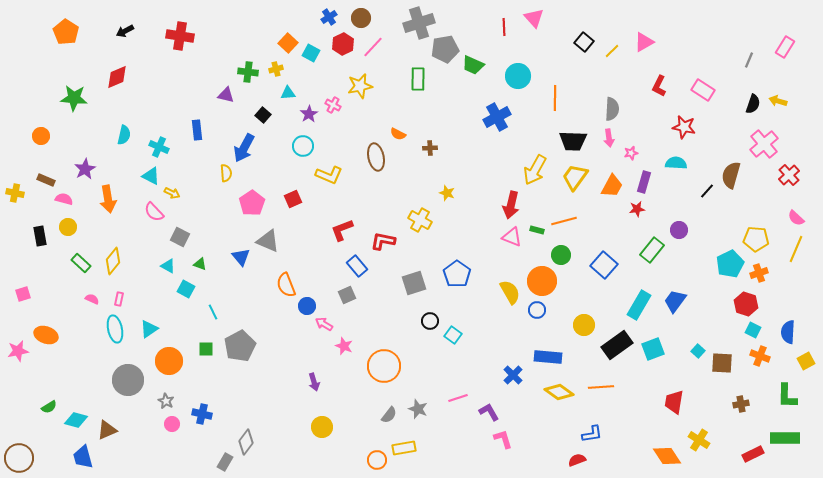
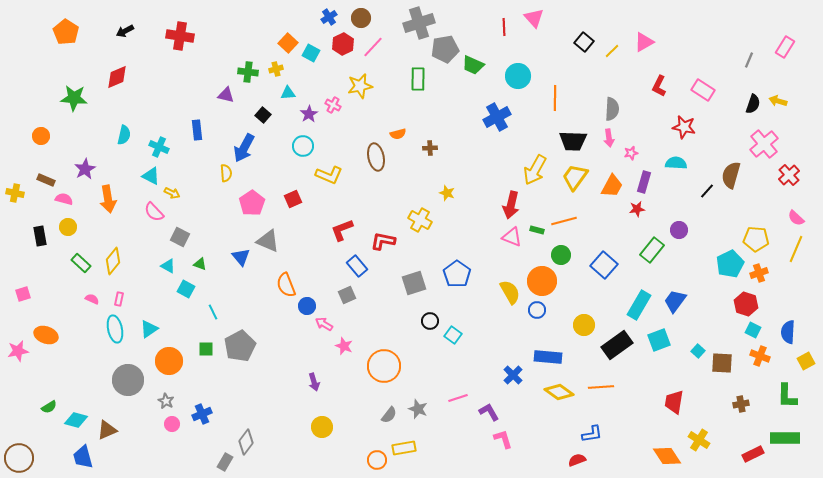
orange semicircle at (398, 134): rotated 42 degrees counterclockwise
cyan square at (653, 349): moved 6 px right, 9 px up
blue cross at (202, 414): rotated 36 degrees counterclockwise
